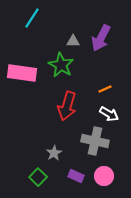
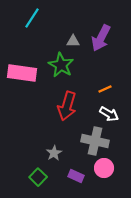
pink circle: moved 8 px up
